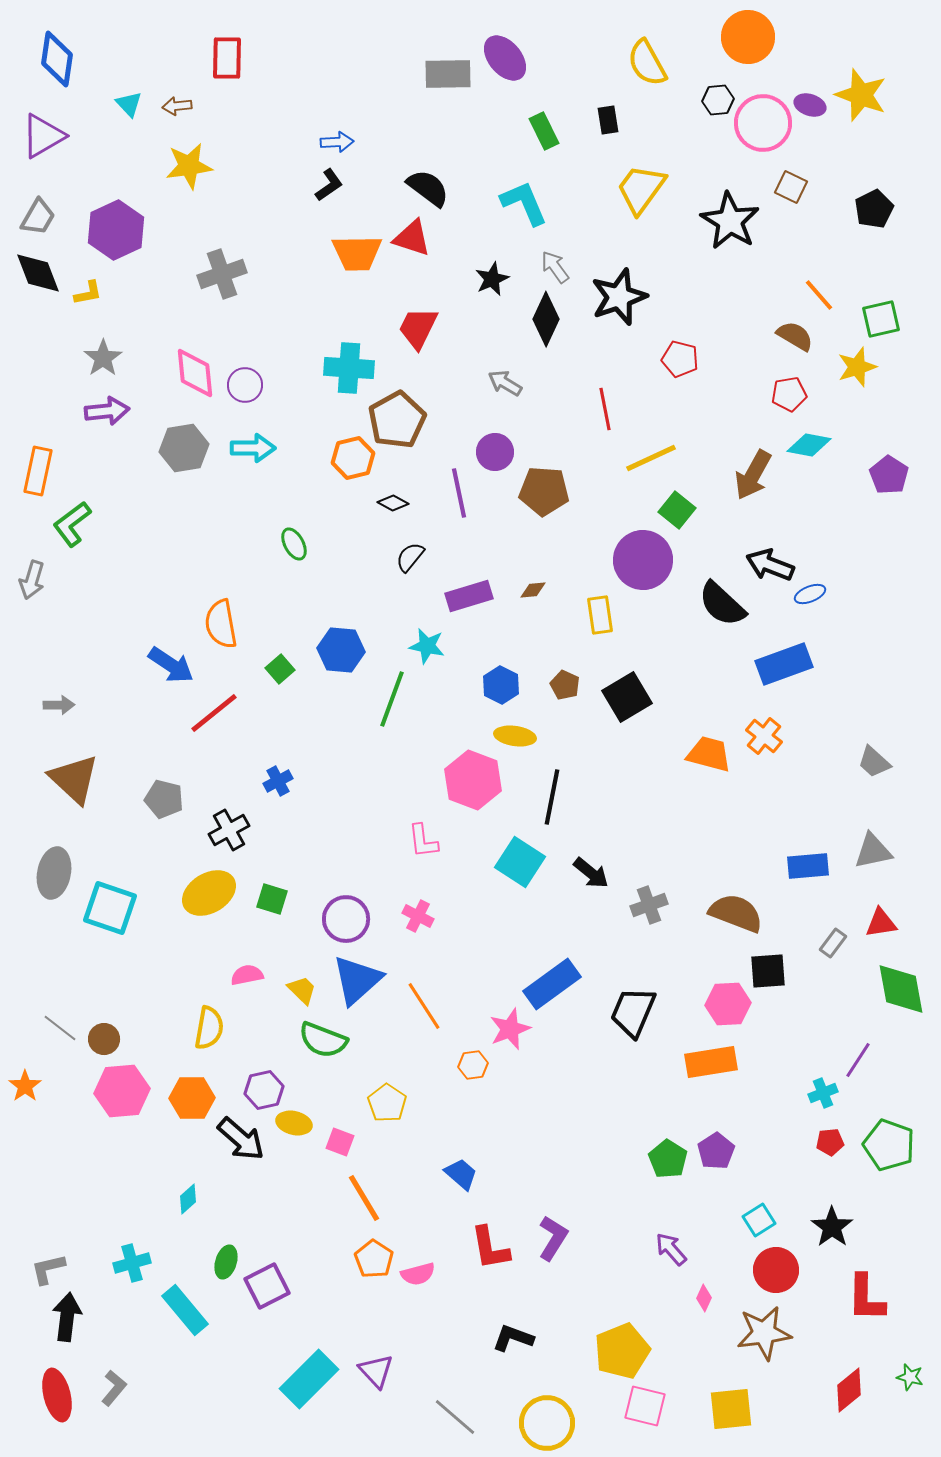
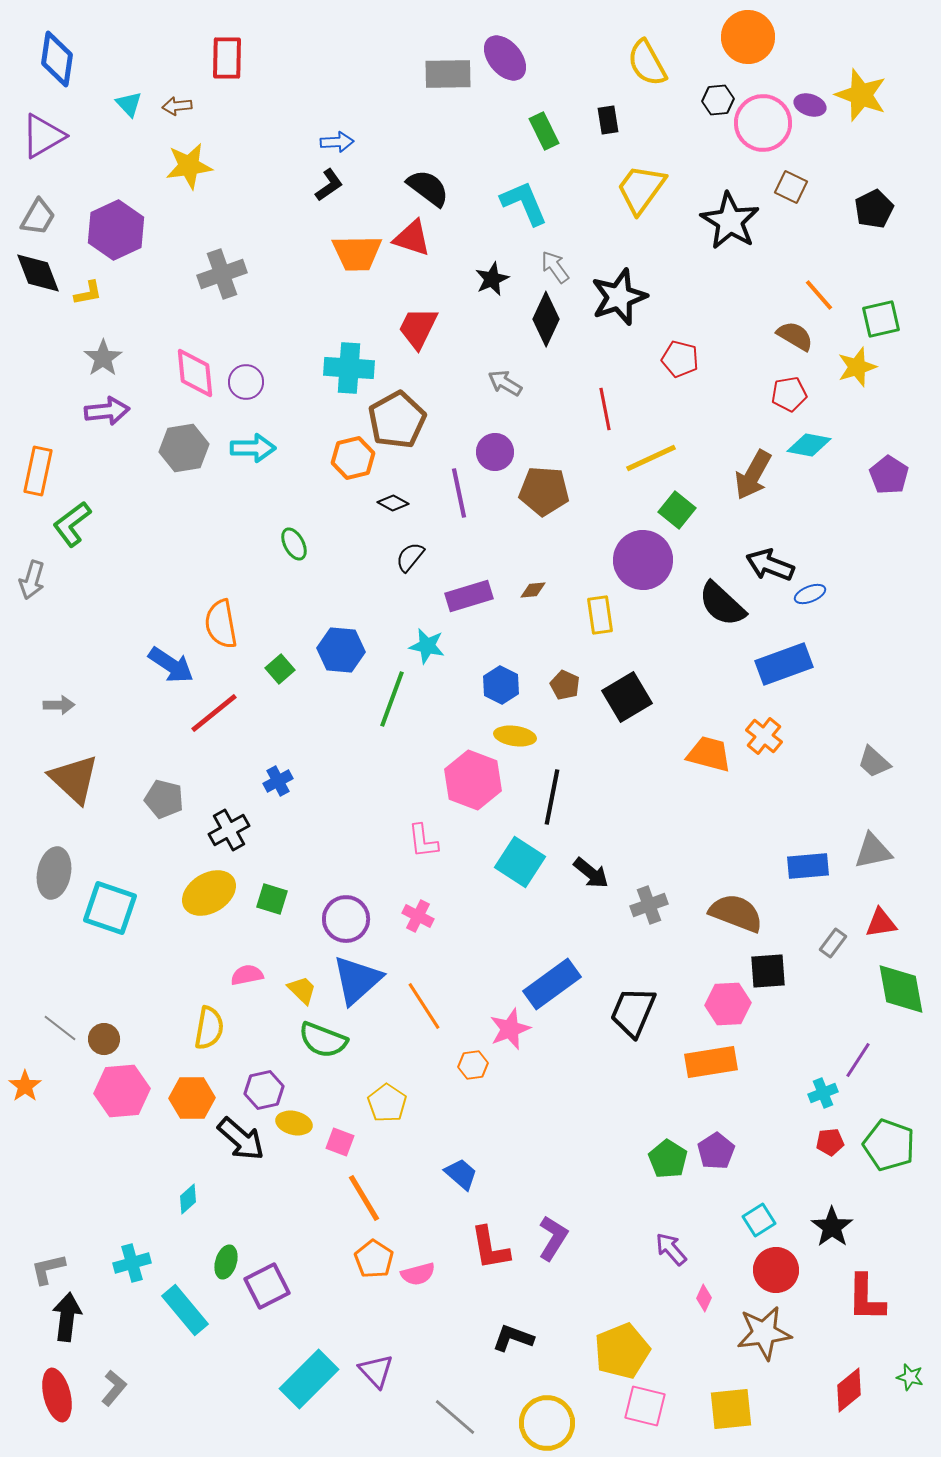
purple circle at (245, 385): moved 1 px right, 3 px up
